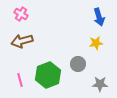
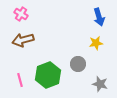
brown arrow: moved 1 px right, 1 px up
gray star: rotated 14 degrees clockwise
